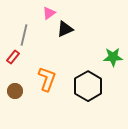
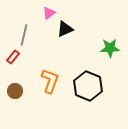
green star: moved 3 px left, 9 px up
orange L-shape: moved 3 px right, 2 px down
black hexagon: rotated 8 degrees counterclockwise
